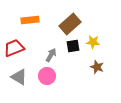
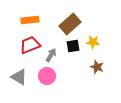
red trapezoid: moved 16 px right, 3 px up
